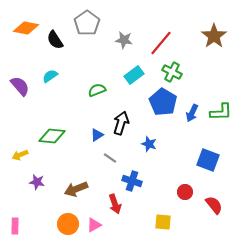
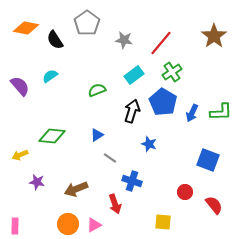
green cross: rotated 30 degrees clockwise
black arrow: moved 11 px right, 12 px up
